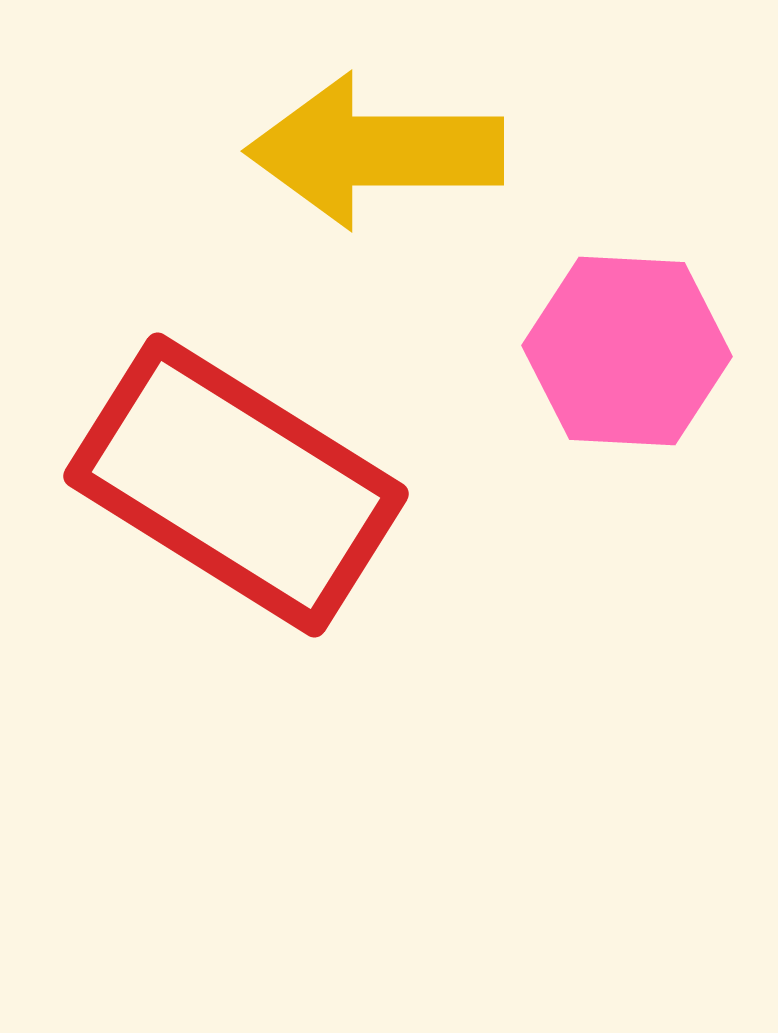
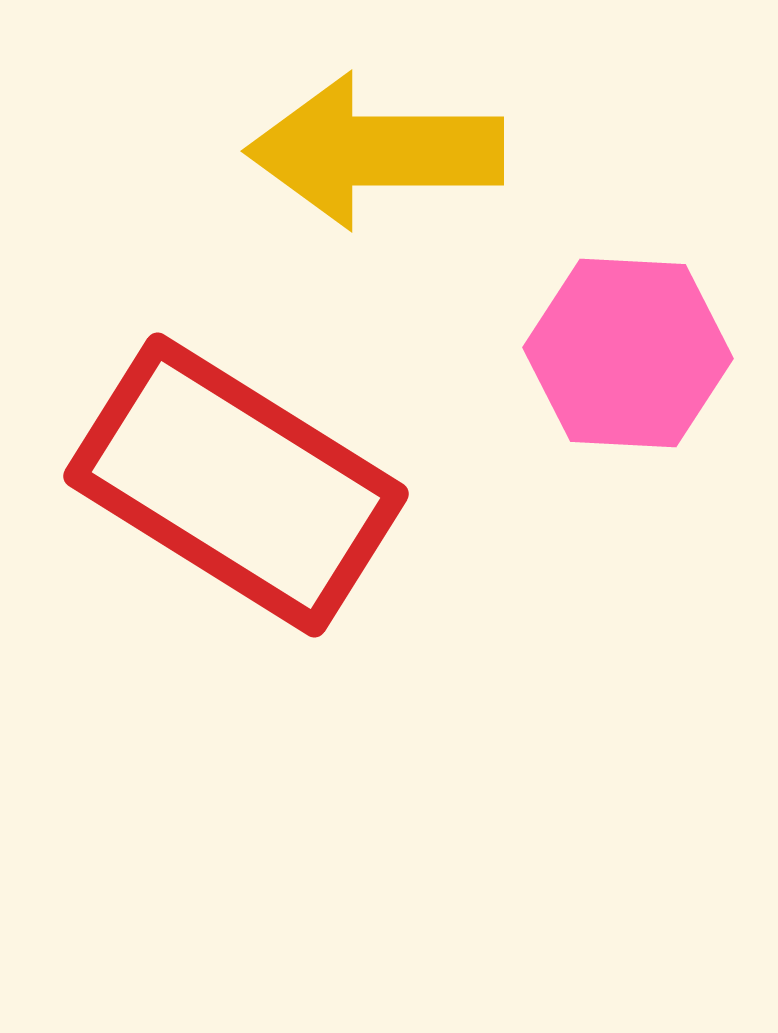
pink hexagon: moved 1 px right, 2 px down
